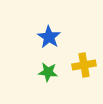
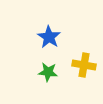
yellow cross: rotated 20 degrees clockwise
